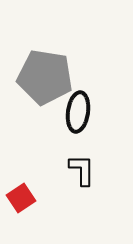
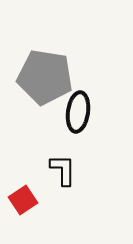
black L-shape: moved 19 px left
red square: moved 2 px right, 2 px down
